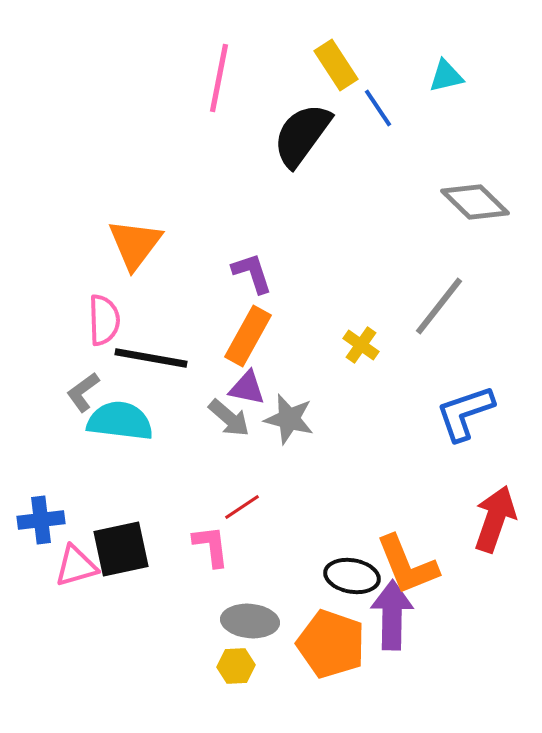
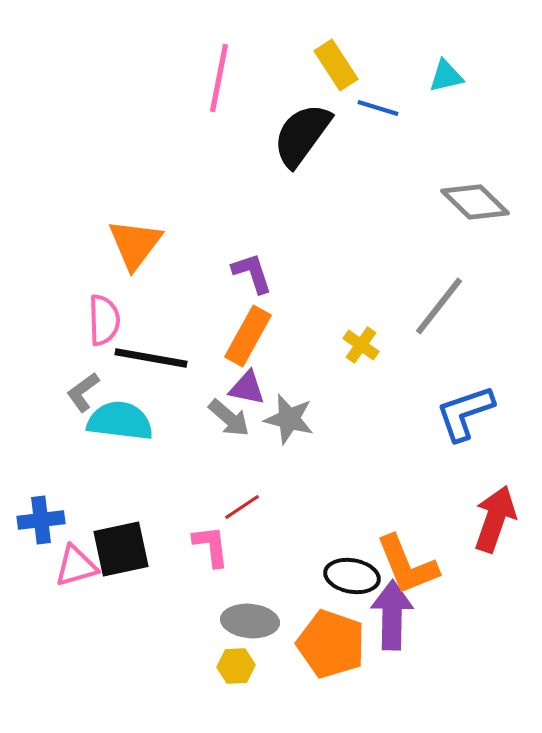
blue line: rotated 39 degrees counterclockwise
